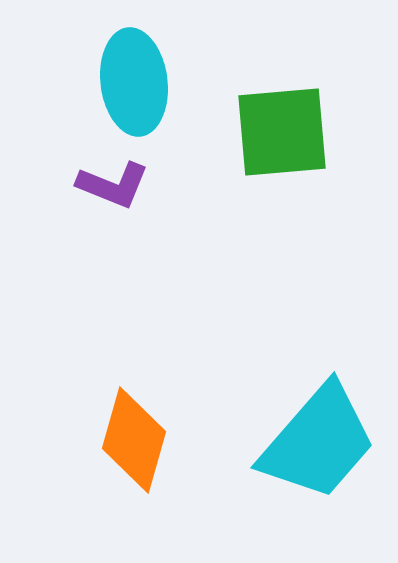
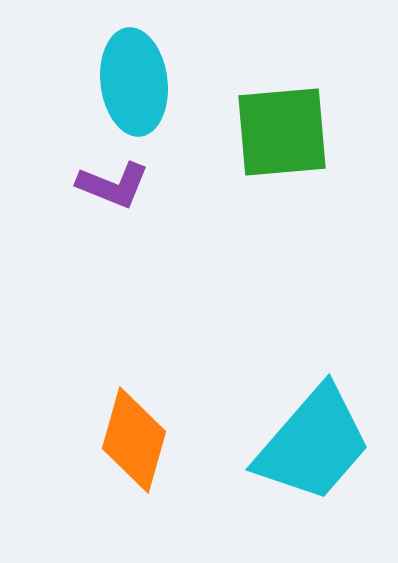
cyan trapezoid: moved 5 px left, 2 px down
